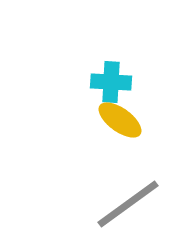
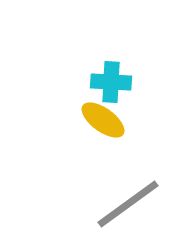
yellow ellipse: moved 17 px left
